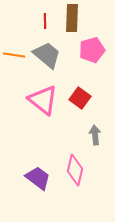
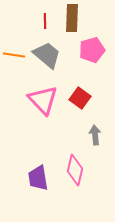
pink triangle: rotated 8 degrees clockwise
purple trapezoid: rotated 136 degrees counterclockwise
